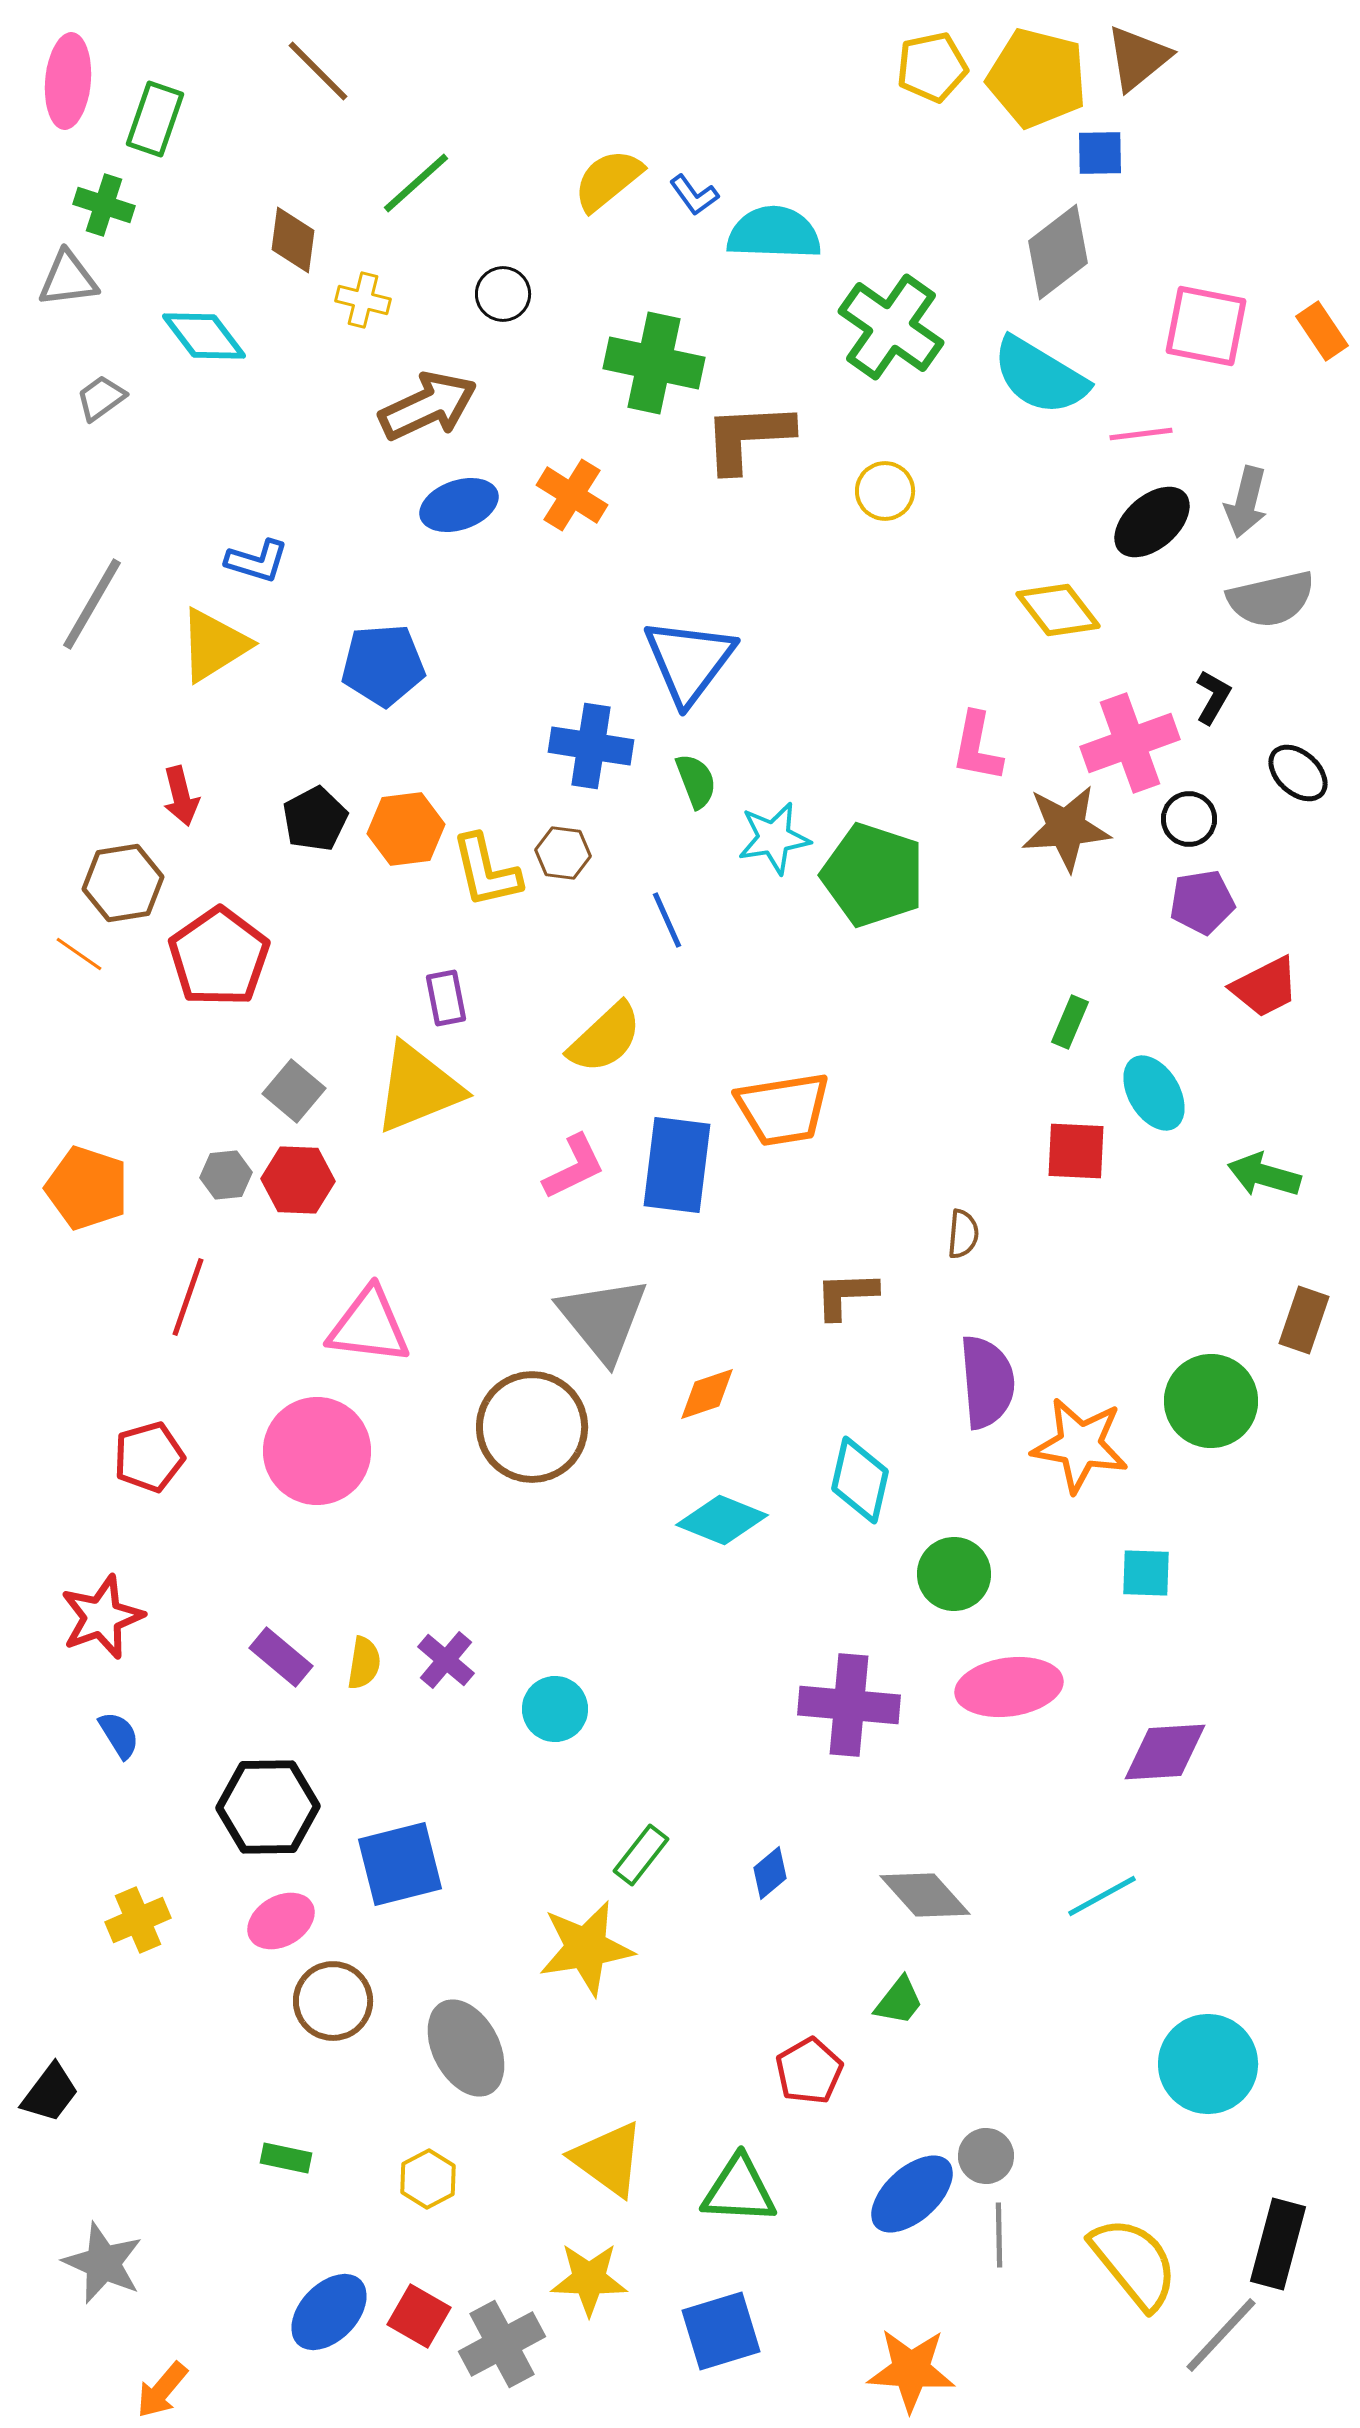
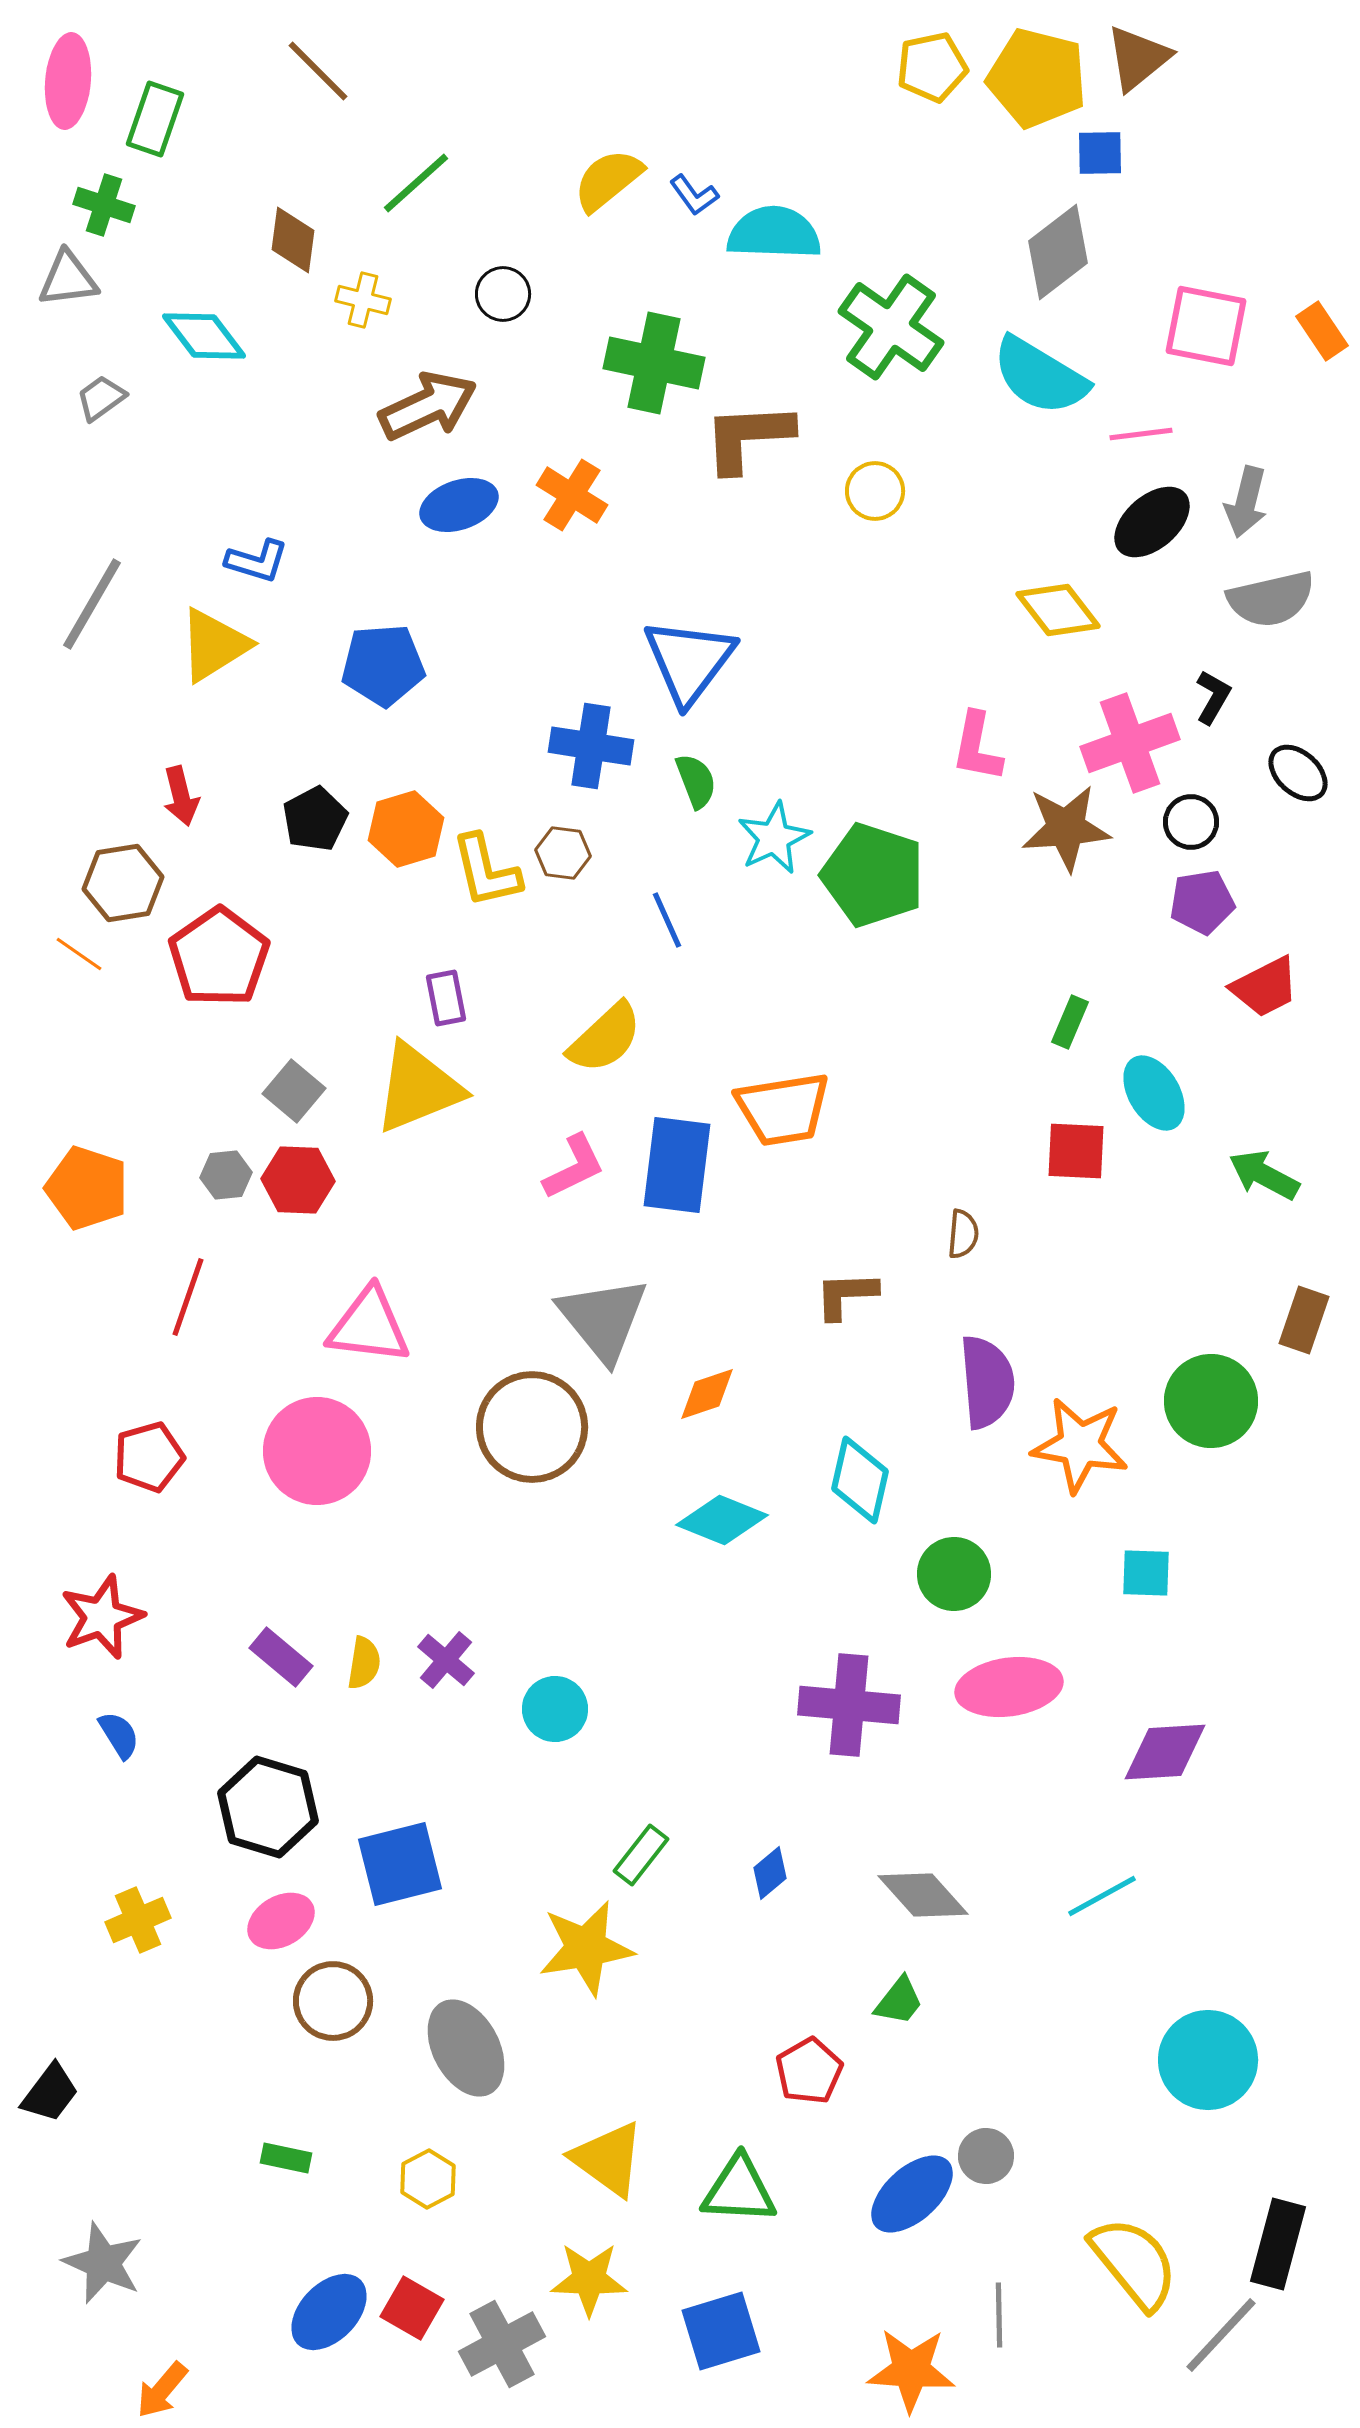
yellow circle at (885, 491): moved 10 px left
black circle at (1189, 819): moved 2 px right, 3 px down
orange hexagon at (406, 829): rotated 10 degrees counterclockwise
cyan star at (774, 838): rotated 16 degrees counterclockwise
green arrow at (1264, 1175): rotated 12 degrees clockwise
black hexagon at (268, 1807): rotated 18 degrees clockwise
gray diamond at (925, 1895): moved 2 px left
cyan circle at (1208, 2064): moved 4 px up
gray line at (999, 2235): moved 80 px down
red square at (419, 2316): moved 7 px left, 8 px up
